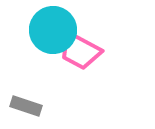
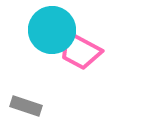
cyan circle: moved 1 px left
